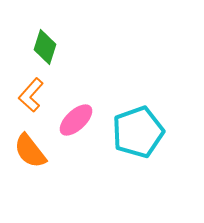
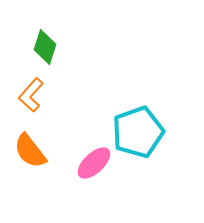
pink ellipse: moved 18 px right, 43 px down
